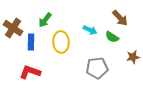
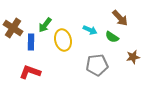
green arrow: moved 5 px down
yellow ellipse: moved 2 px right, 2 px up; rotated 10 degrees counterclockwise
gray pentagon: moved 3 px up
